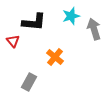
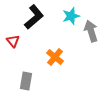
black L-shape: moved 5 px up; rotated 45 degrees counterclockwise
gray arrow: moved 3 px left, 2 px down
gray rectangle: moved 3 px left, 1 px up; rotated 18 degrees counterclockwise
